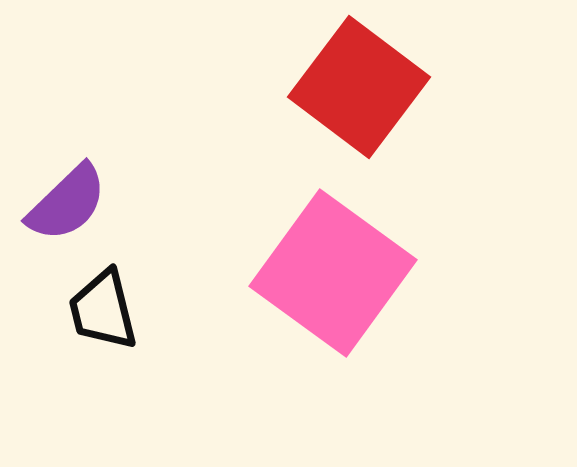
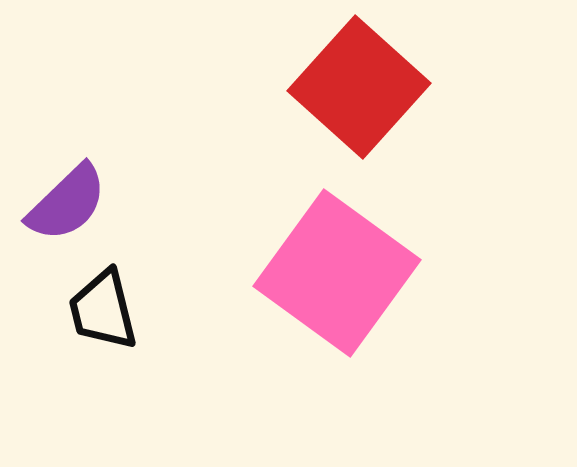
red square: rotated 5 degrees clockwise
pink square: moved 4 px right
